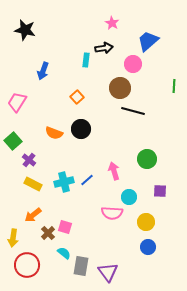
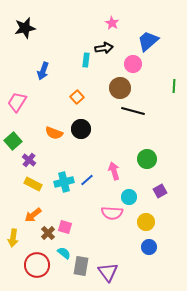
black star: moved 2 px up; rotated 25 degrees counterclockwise
purple square: rotated 32 degrees counterclockwise
blue circle: moved 1 px right
red circle: moved 10 px right
